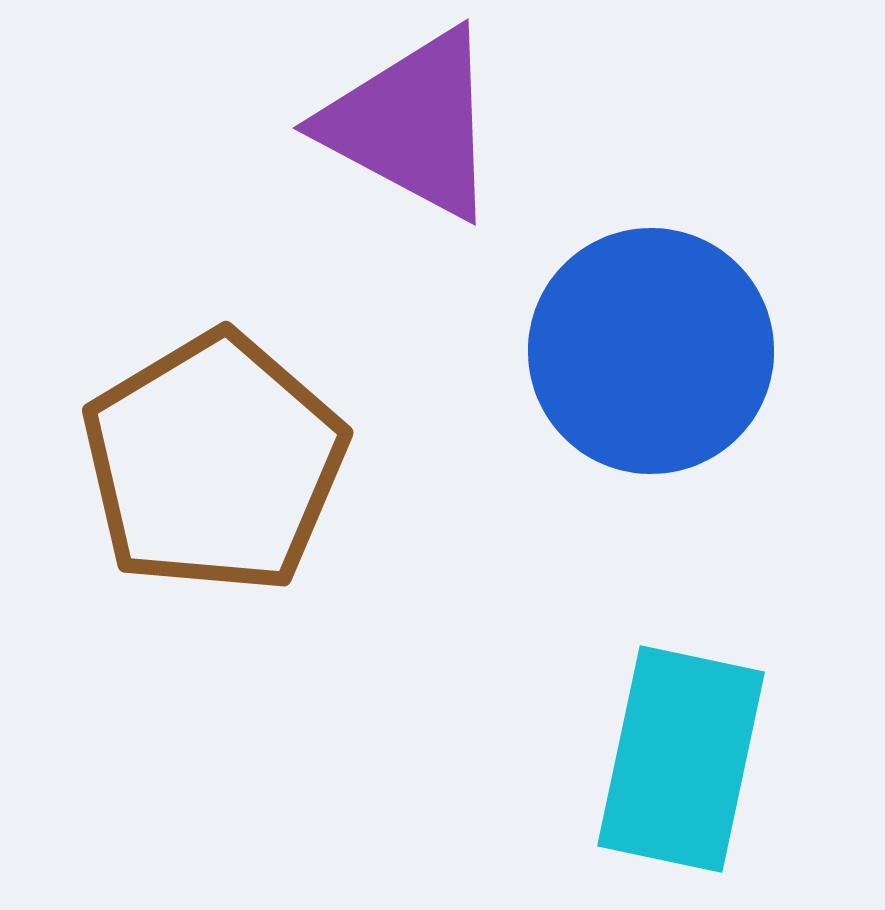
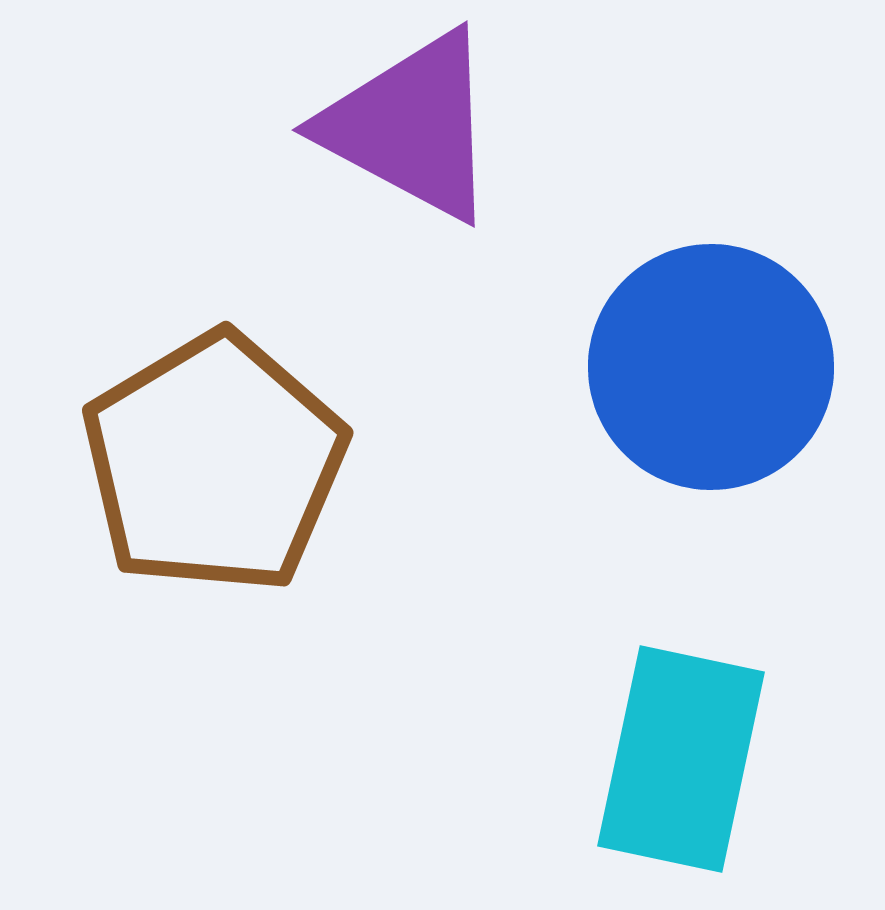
purple triangle: moved 1 px left, 2 px down
blue circle: moved 60 px right, 16 px down
